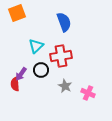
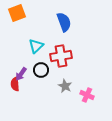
pink cross: moved 1 px left, 2 px down
